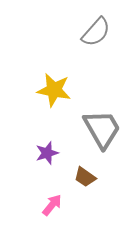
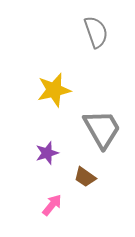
gray semicircle: rotated 60 degrees counterclockwise
yellow star: rotated 24 degrees counterclockwise
